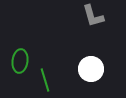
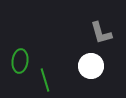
gray L-shape: moved 8 px right, 17 px down
white circle: moved 3 px up
